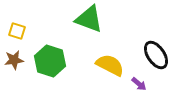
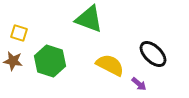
yellow square: moved 2 px right, 2 px down
black ellipse: moved 3 px left, 1 px up; rotated 12 degrees counterclockwise
brown star: moved 1 px left, 1 px down; rotated 18 degrees clockwise
